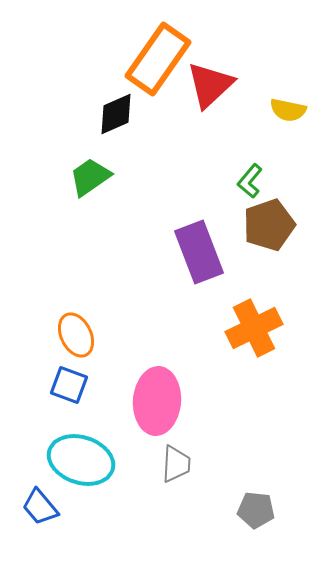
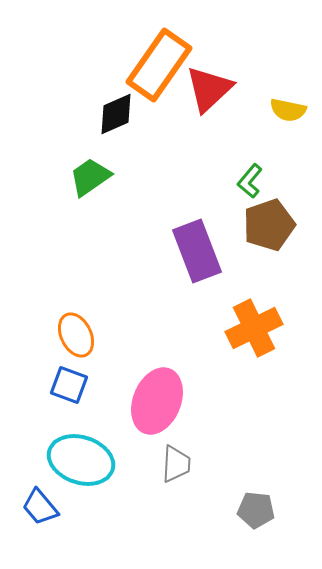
orange rectangle: moved 1 px right, 6 px down
red triangle: moved 1 px left, 4 px down
purple rectangle: moved 2 px left, 1 px up
pink ellipse: rotated 18 degrees clockwise
